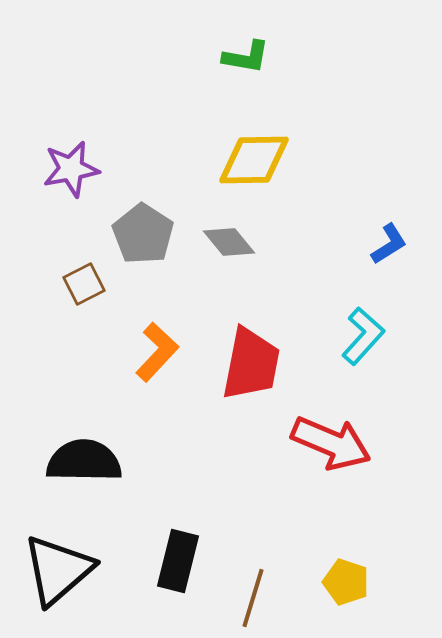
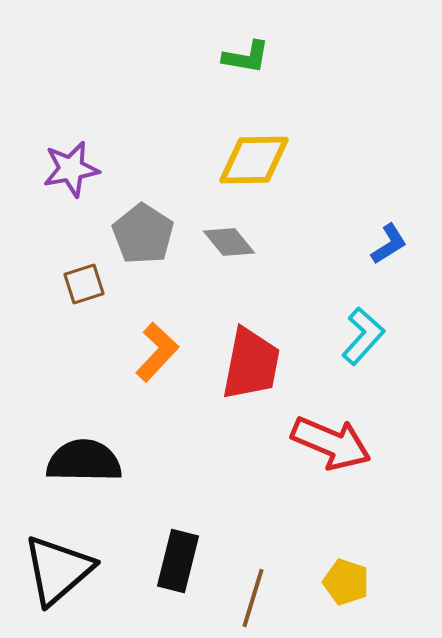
brown square: rotated 9 degrees clockwise
